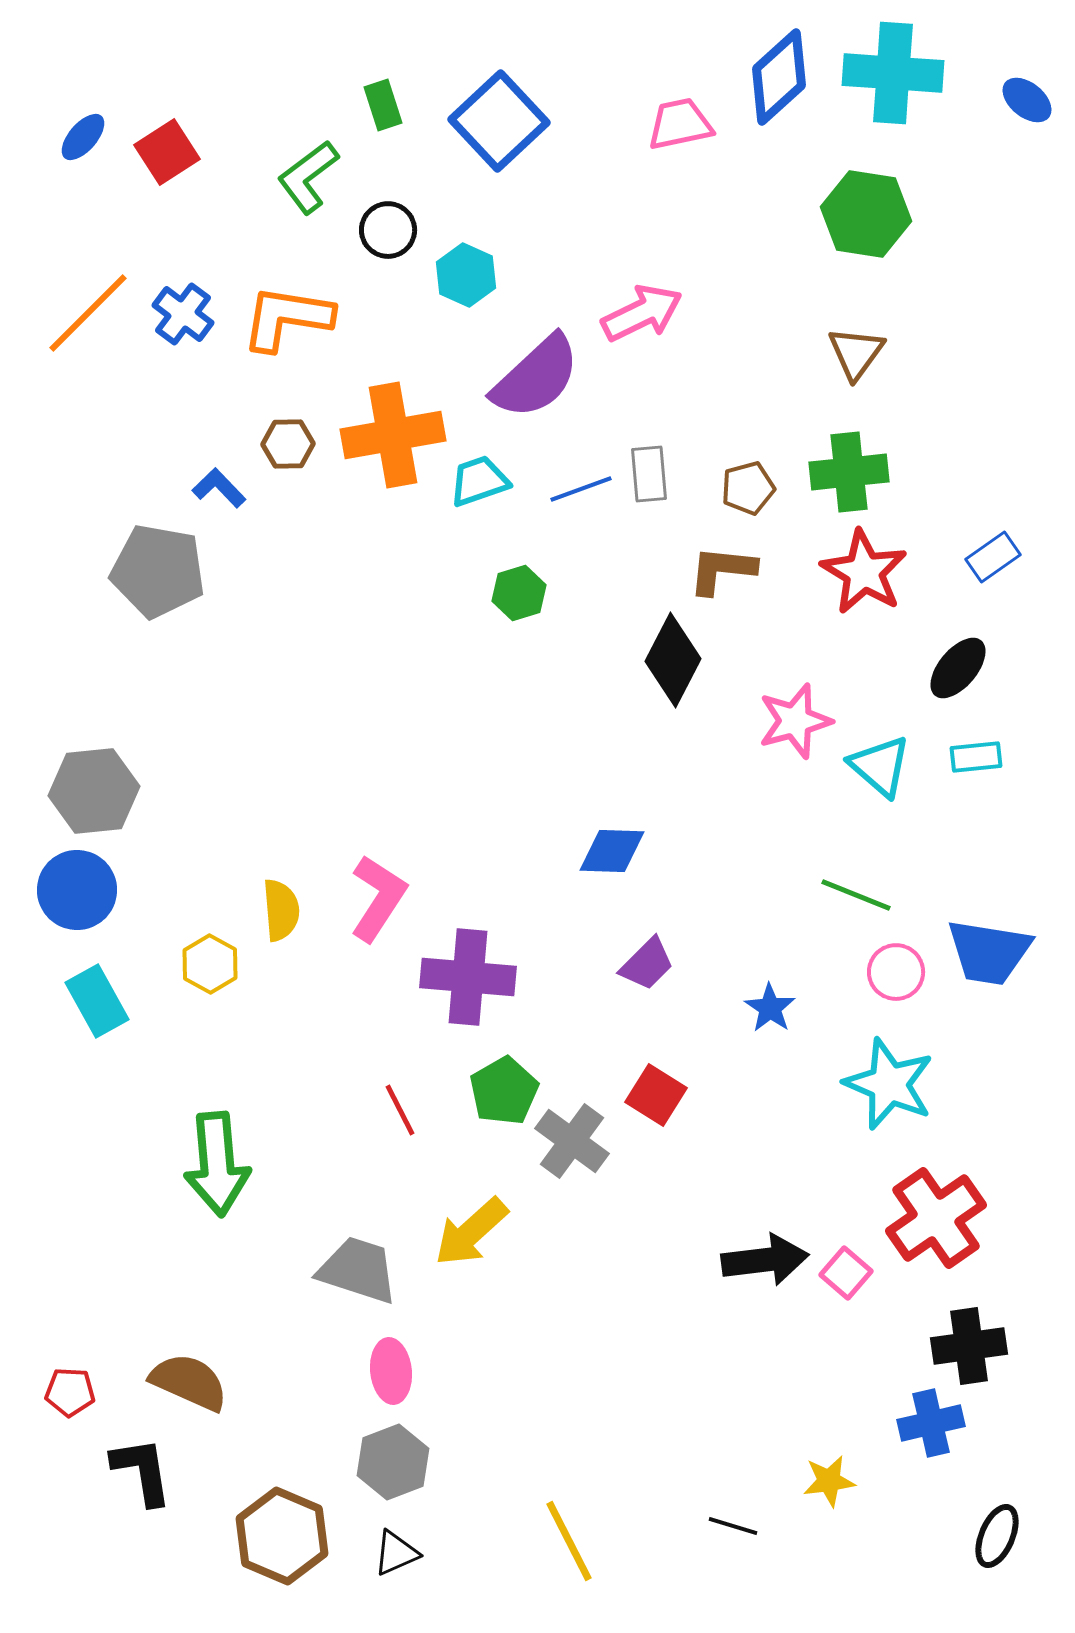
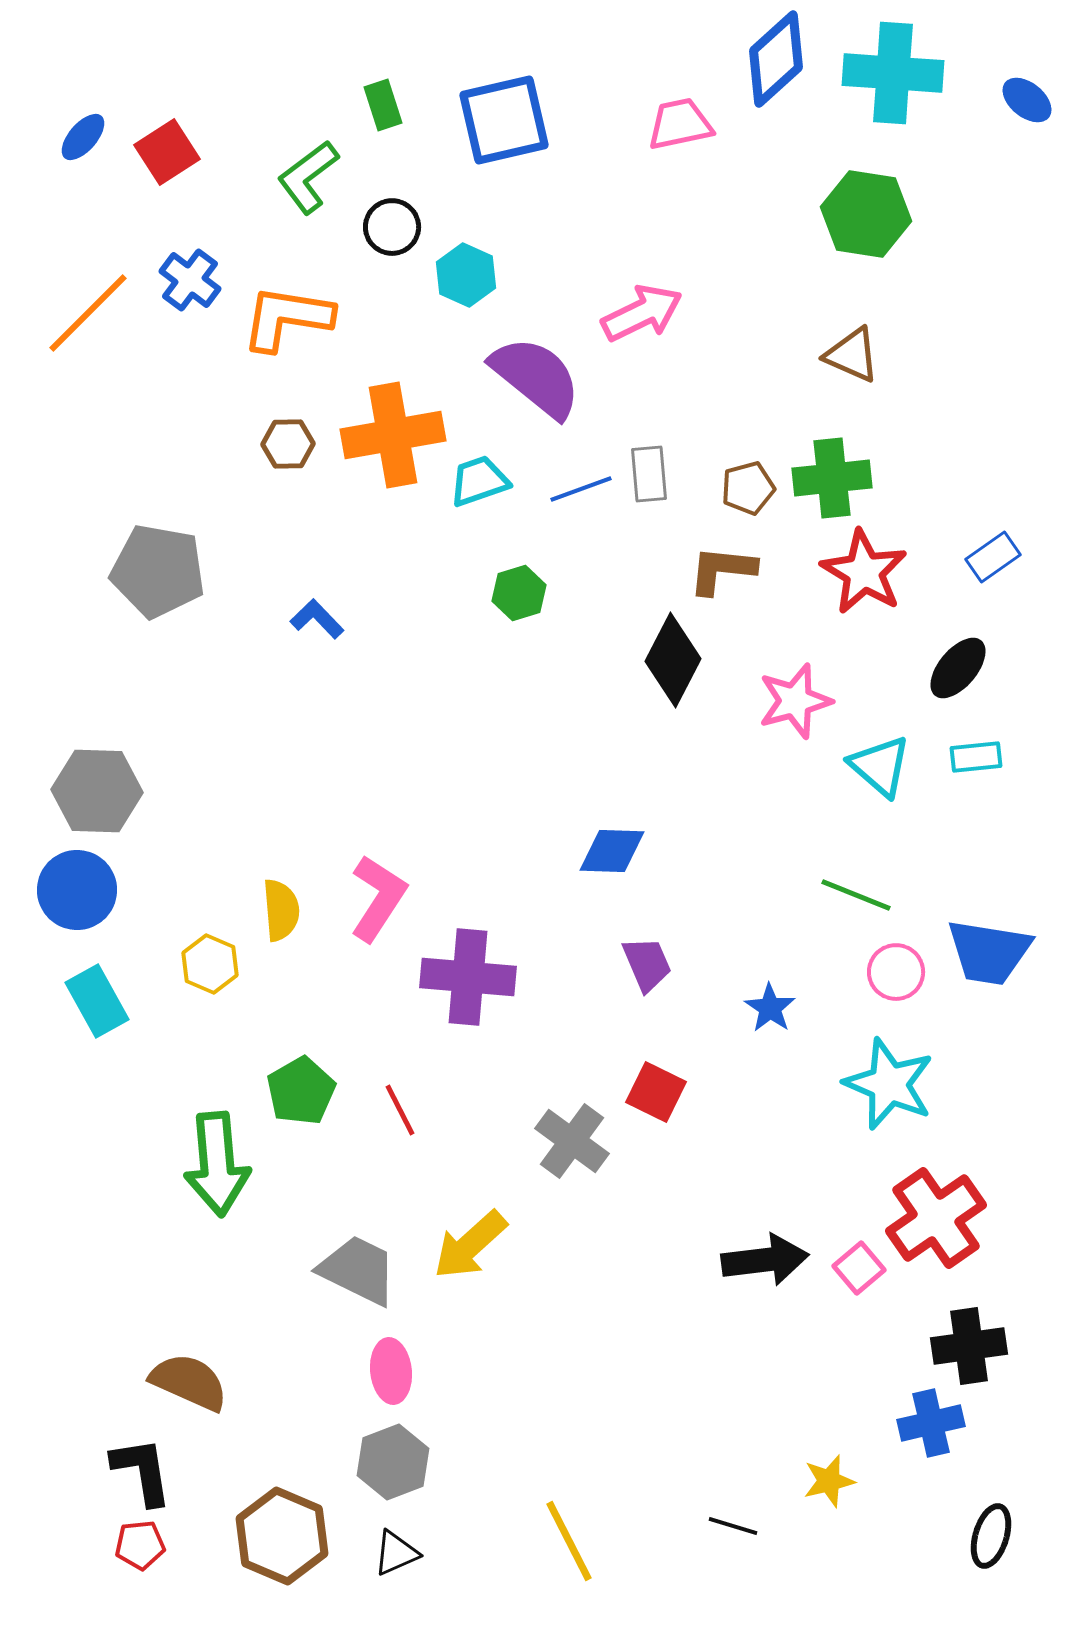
blue diamond at (779, 77): moved 3 px left, 18 px up
blue square at (499, 121): moved 5 px right, 1 px up; rotated 30 degrees clockwise
black circle at (388, 230): moved 4 px right, 3 px up
blue cross at (183, 314): moved 7 px right, 34 px up
brown triangle at (856, 353): moved 4 px left, 2 px down; rotated 42 degrees counterclockwise
purple semicircle at (536, 377): rotated 98 degrees counterclockwise
green cross at (849, 472): moved 17 px left, 6 px down
blue L-shape at (219, 488): moved 98 px right, 131 px down
pink star at (795, 721): moved 20 px up
gray hexagon at (94, 791): moved 3 px right; rotated 8 degrees clockwise
yellow hexagon at (210, 964): rotated 6 degrees counterclockwise
purple trapezoid at (647, 964): rotated 68 degrees counterclockwise
green pentagon at (504, 1091): moved 203 px left
red square at (656, 1095): moved 3 px up; rotated 6 degrees counterclockwise
yellow arrow at (471, 1232): moved 1 px left, 13 px down
gray trapezoid at (358, 1270): rotated 8 degrees clockwise
pink square at (846, 1273): moved 13 px right, 5 px up; rotated 9 degrees clockwise
red pentagon at (70, 1392): moved 70 px right, 153 px down; rotated 9 degrees counterclockwise
yellow star at (829, 1481): rotated 6 degrees counterclockwise
black ellipse at (997, 1536): moved 6 px left; rotated 6 degrees counterclockwise
